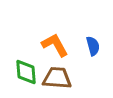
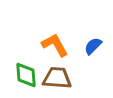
blue semicircle: rotated 120 degrees counterclockwise
green diamond: moved 3 px down
